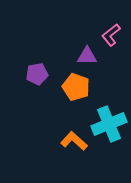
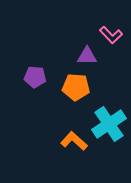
pink L-shape: rotated 95 degrees counterclockwise
purple pentagon: moved 2 px left, 3 px down; rotated 15 degrees clockwise
orange pentagon: rotated 16 degrees counterclockwise
cyan cross: rotated 12 degrees counterclockwise
